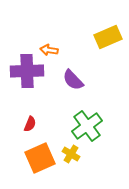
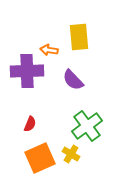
yellow rectangle: moved 29 px left; rotated 72 degrees counterclockwise
